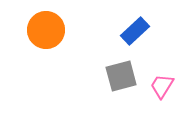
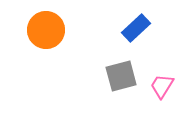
blue rectangle: moved 1 px right, 3 px up
